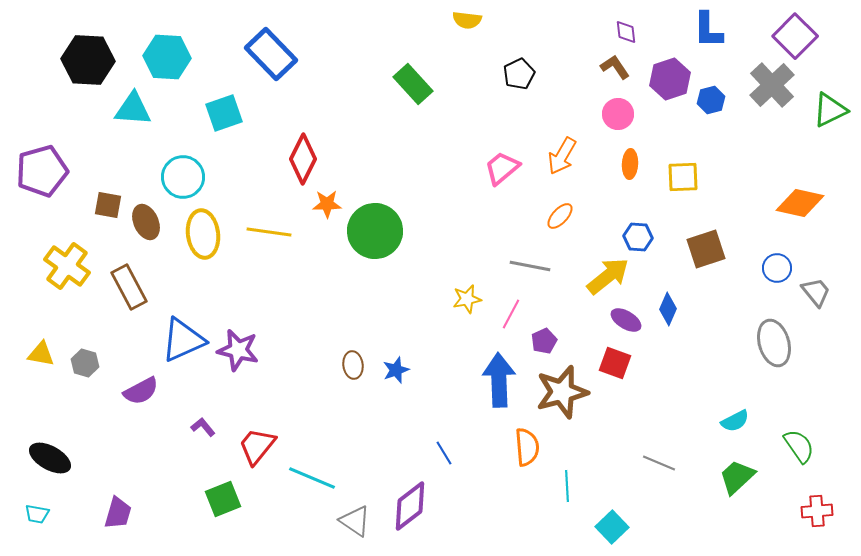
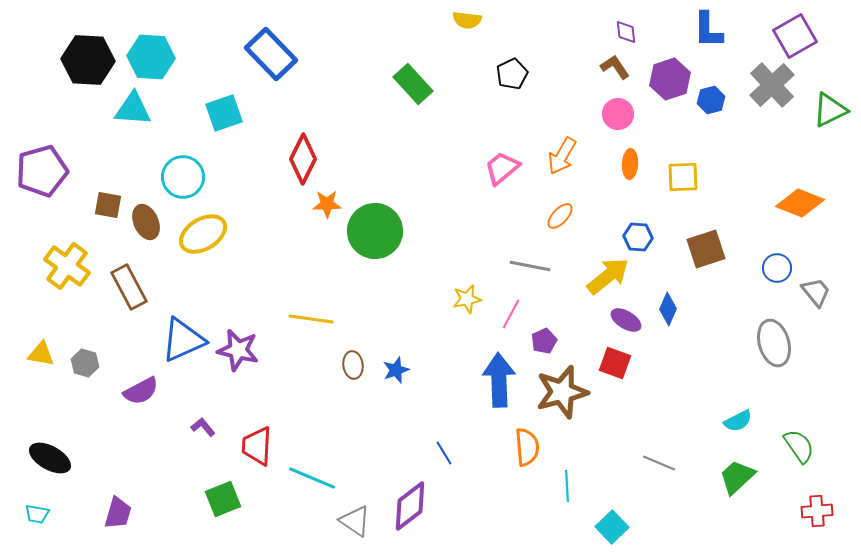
purple square at (795, 36): rotated 15 degrees clockwise
cyan hexagon at (167, 57): moved 16 px left
black pentagon at (519, 74): moved 7 px left
orange diamond at (800, 203): rotated 9 degrees clockwise
yellow line at (269, 232): moved 42 px right, 87 px down
yellow ellipse at (203, 234): rotated 66 degrees clockwise
cyan semicircle at (735, 421): moved 3 px right
red trapezoid at (257, 446): rotated 36 degrees counterclockwise
